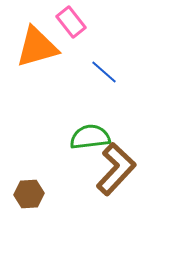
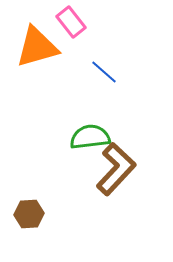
brown hexagon: moved 20 px down
